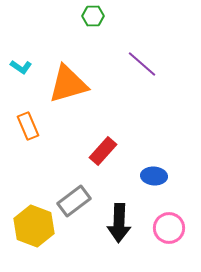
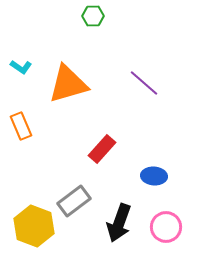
purple line: moved 2 px right, 19 px down
orange rectangle: moved 7 px left
red rectangle: moved 1 px left, 2 px up
black arrow: rotated 18 degrees clockwise
pink circle: moved 3 px left, 1 px up
